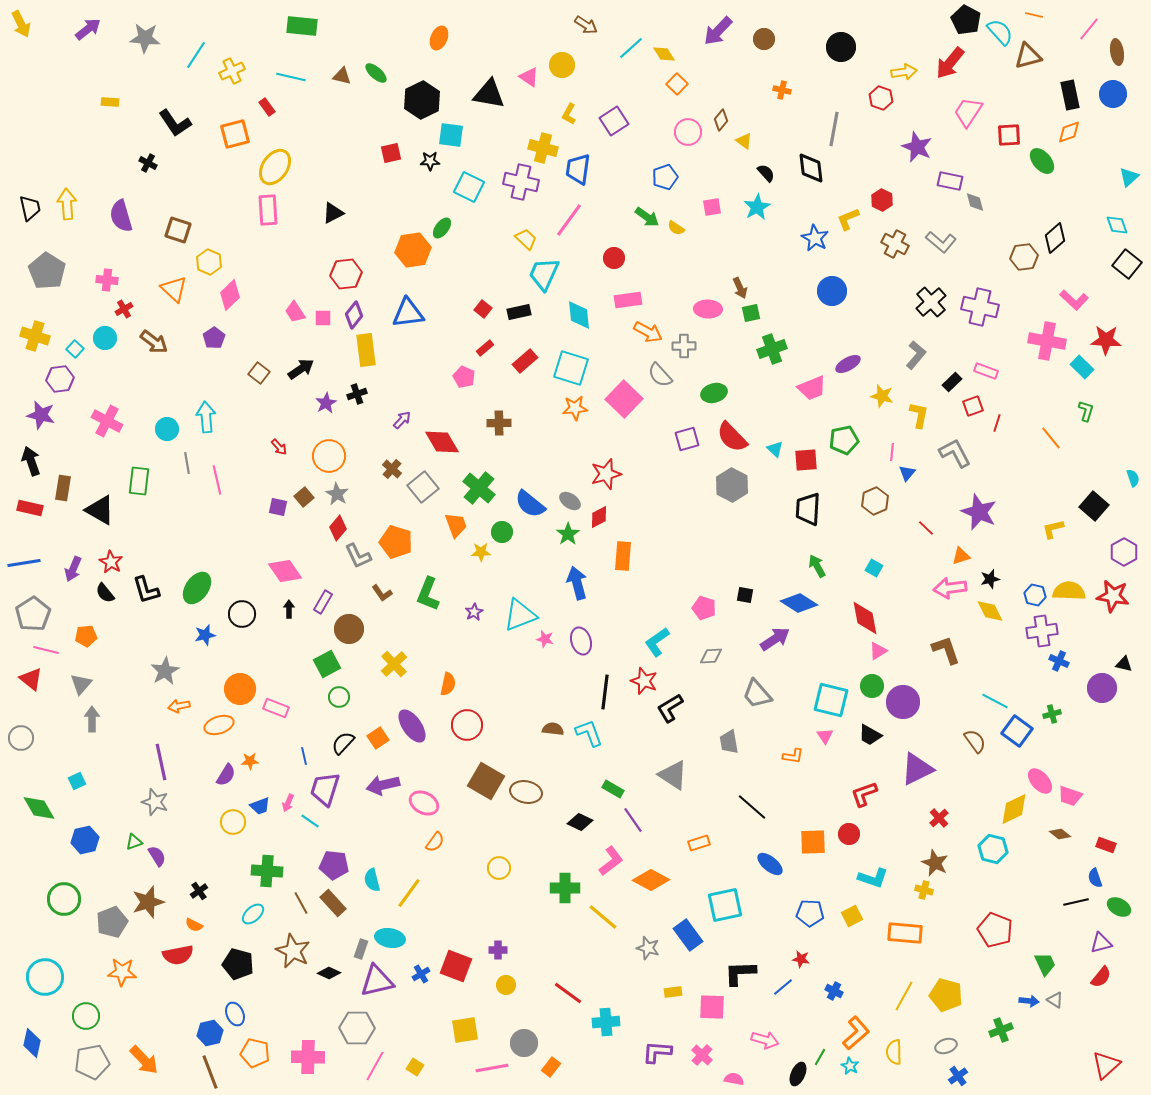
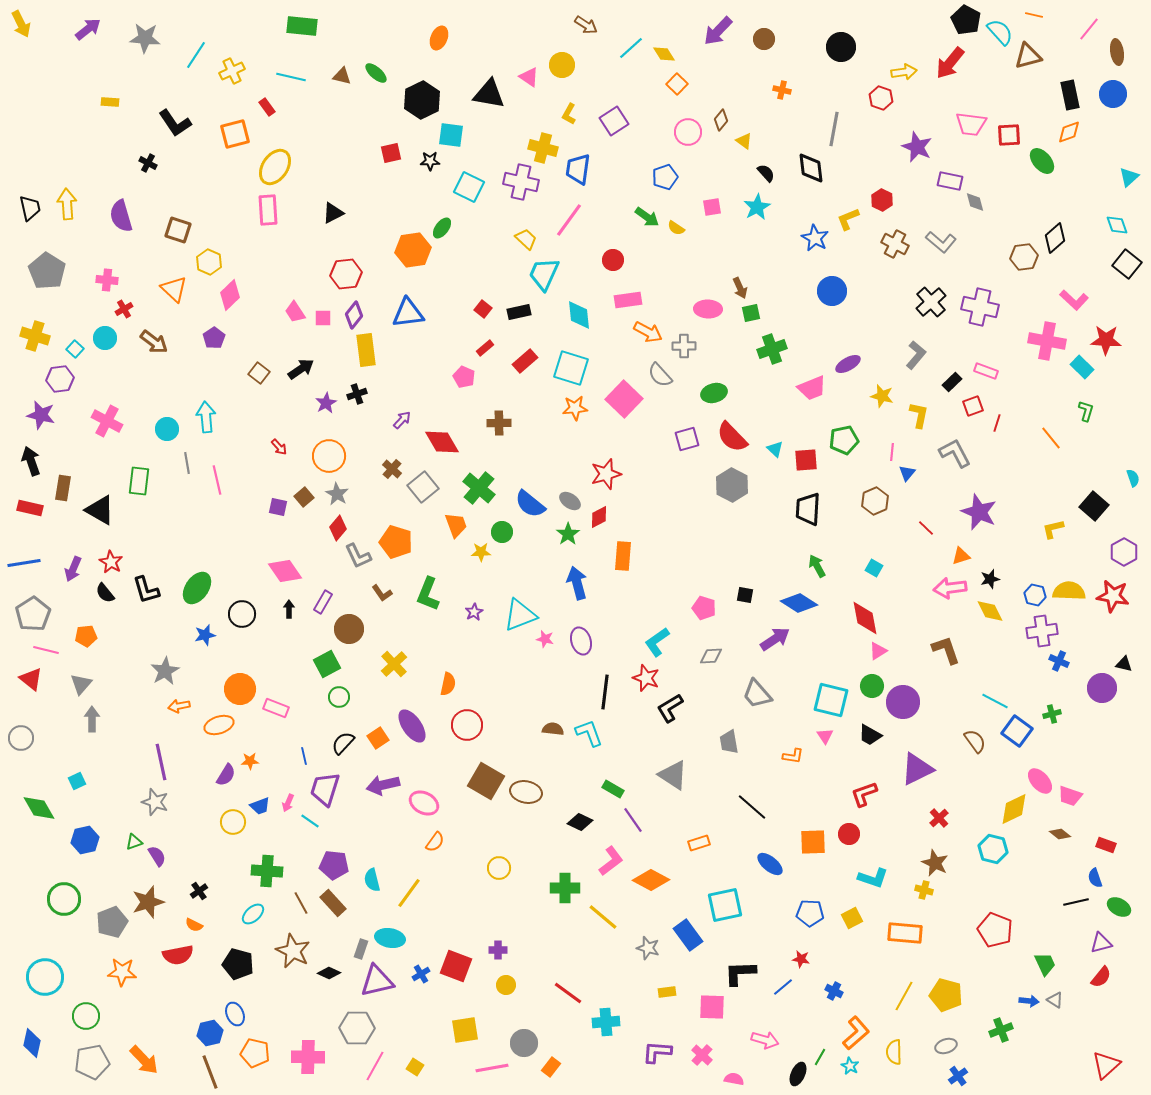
pink trapezoid at (968, 112): moved 3 px right, 12 px down; rotated 116 degrees counterclockwise
red circle at (614, 258): moved 1 px left, 2 px down
red star at (644, 681): moved 2 px right, 3 px up
yellow square at (852, 916): moved 2 px down
yellow rectangle at (673, 992): moved 6 px left
